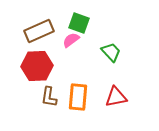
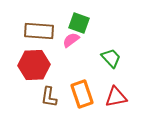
brown rectangle: rotated 28 degrees clockwise
green trapezoid: moved 6 px down
red hexagon: moved 3 px left, 1 px up
orange rectangle: moved 4 px right, 3 px up; rotated 24 degrees counterclockwise
